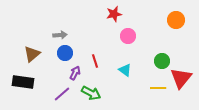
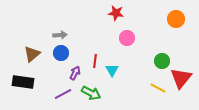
red star: moved 2 px right, 1 px up; rotated 21 degrees clockwise
orange circle: moved 1 px up
pink circle: moved 1 px left, 2 px down
blue circle: moved 4 px left
red line: rotated 24 degrees clockwise
cyan triangle: moved 13 px left; rotated 24 degrees clockwise
yellow line: rotated 28 degrees clockwise
purple line: moved 1 px right; rotated 12 degrees clockwise
